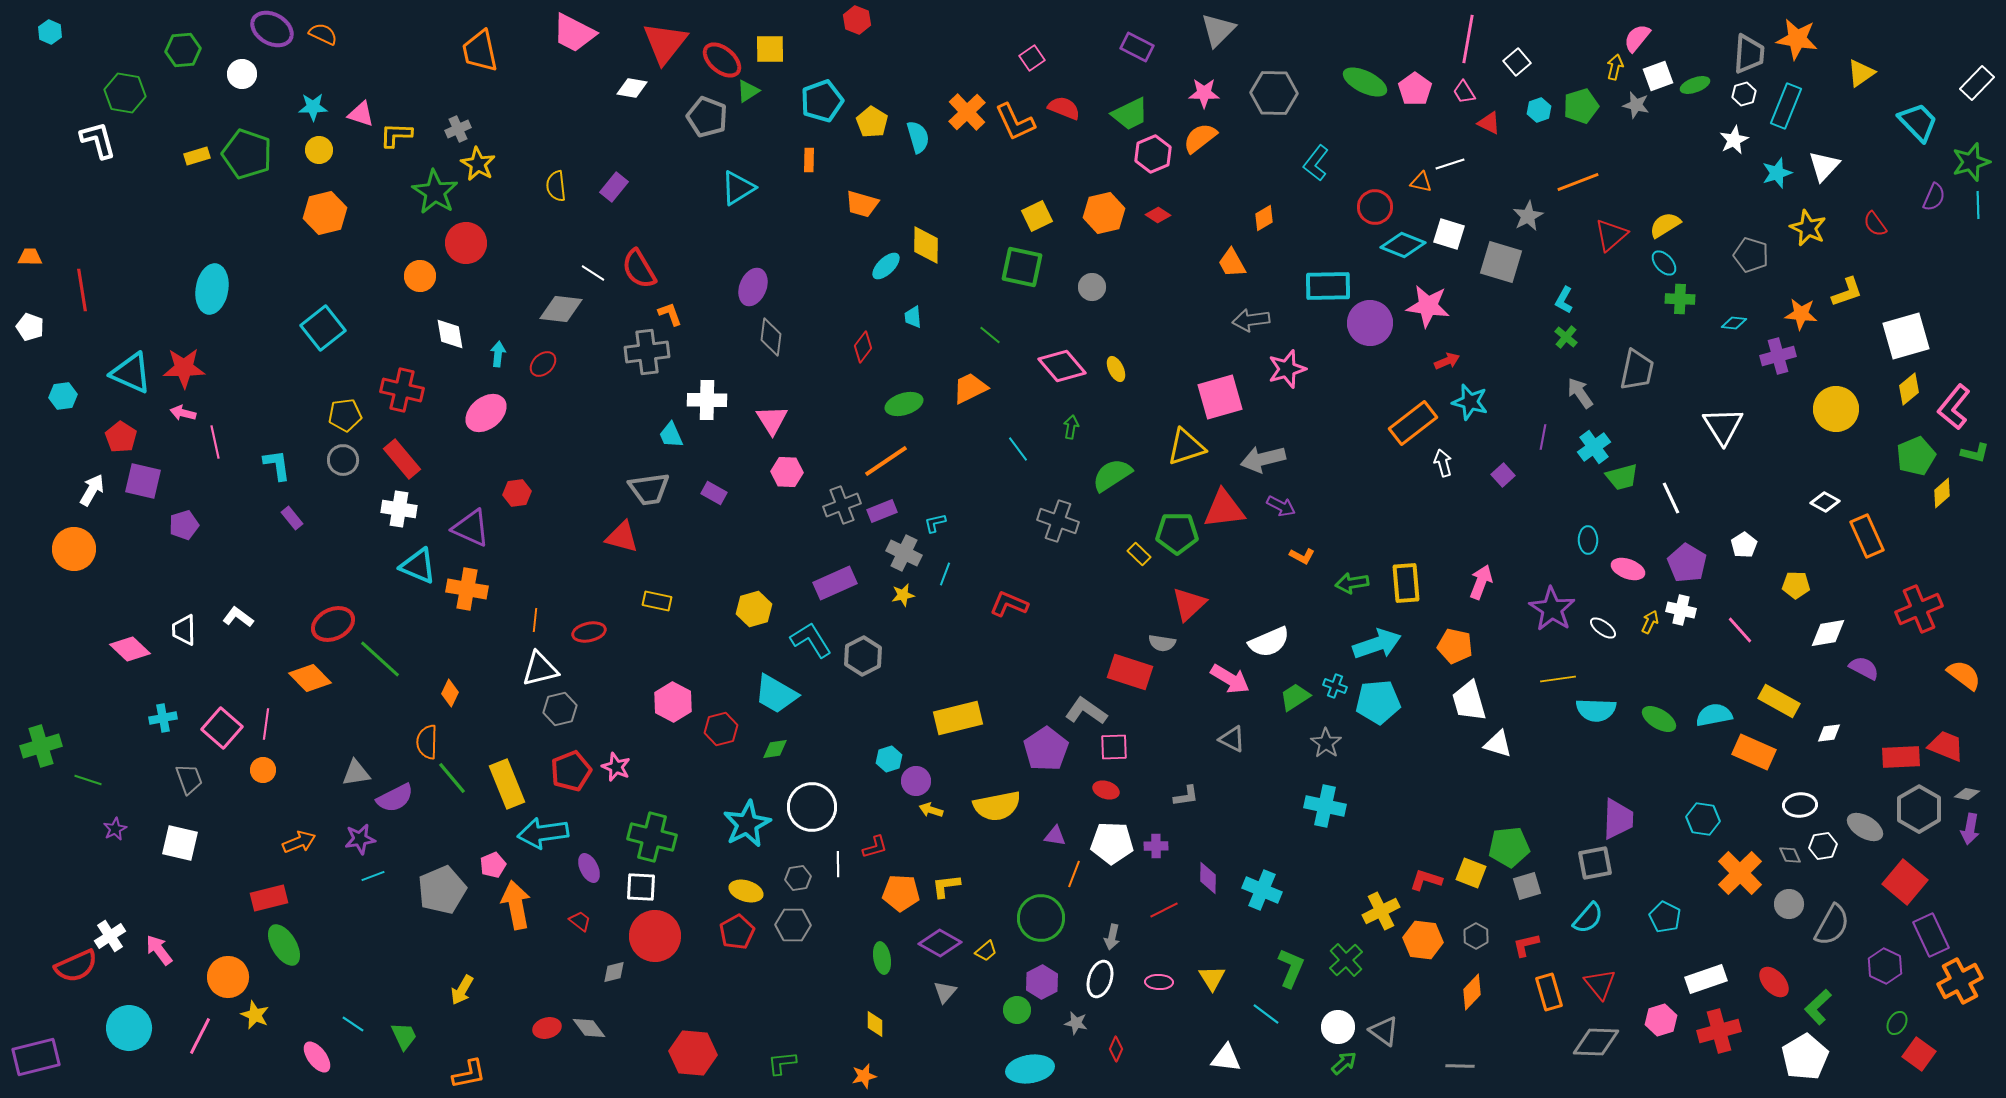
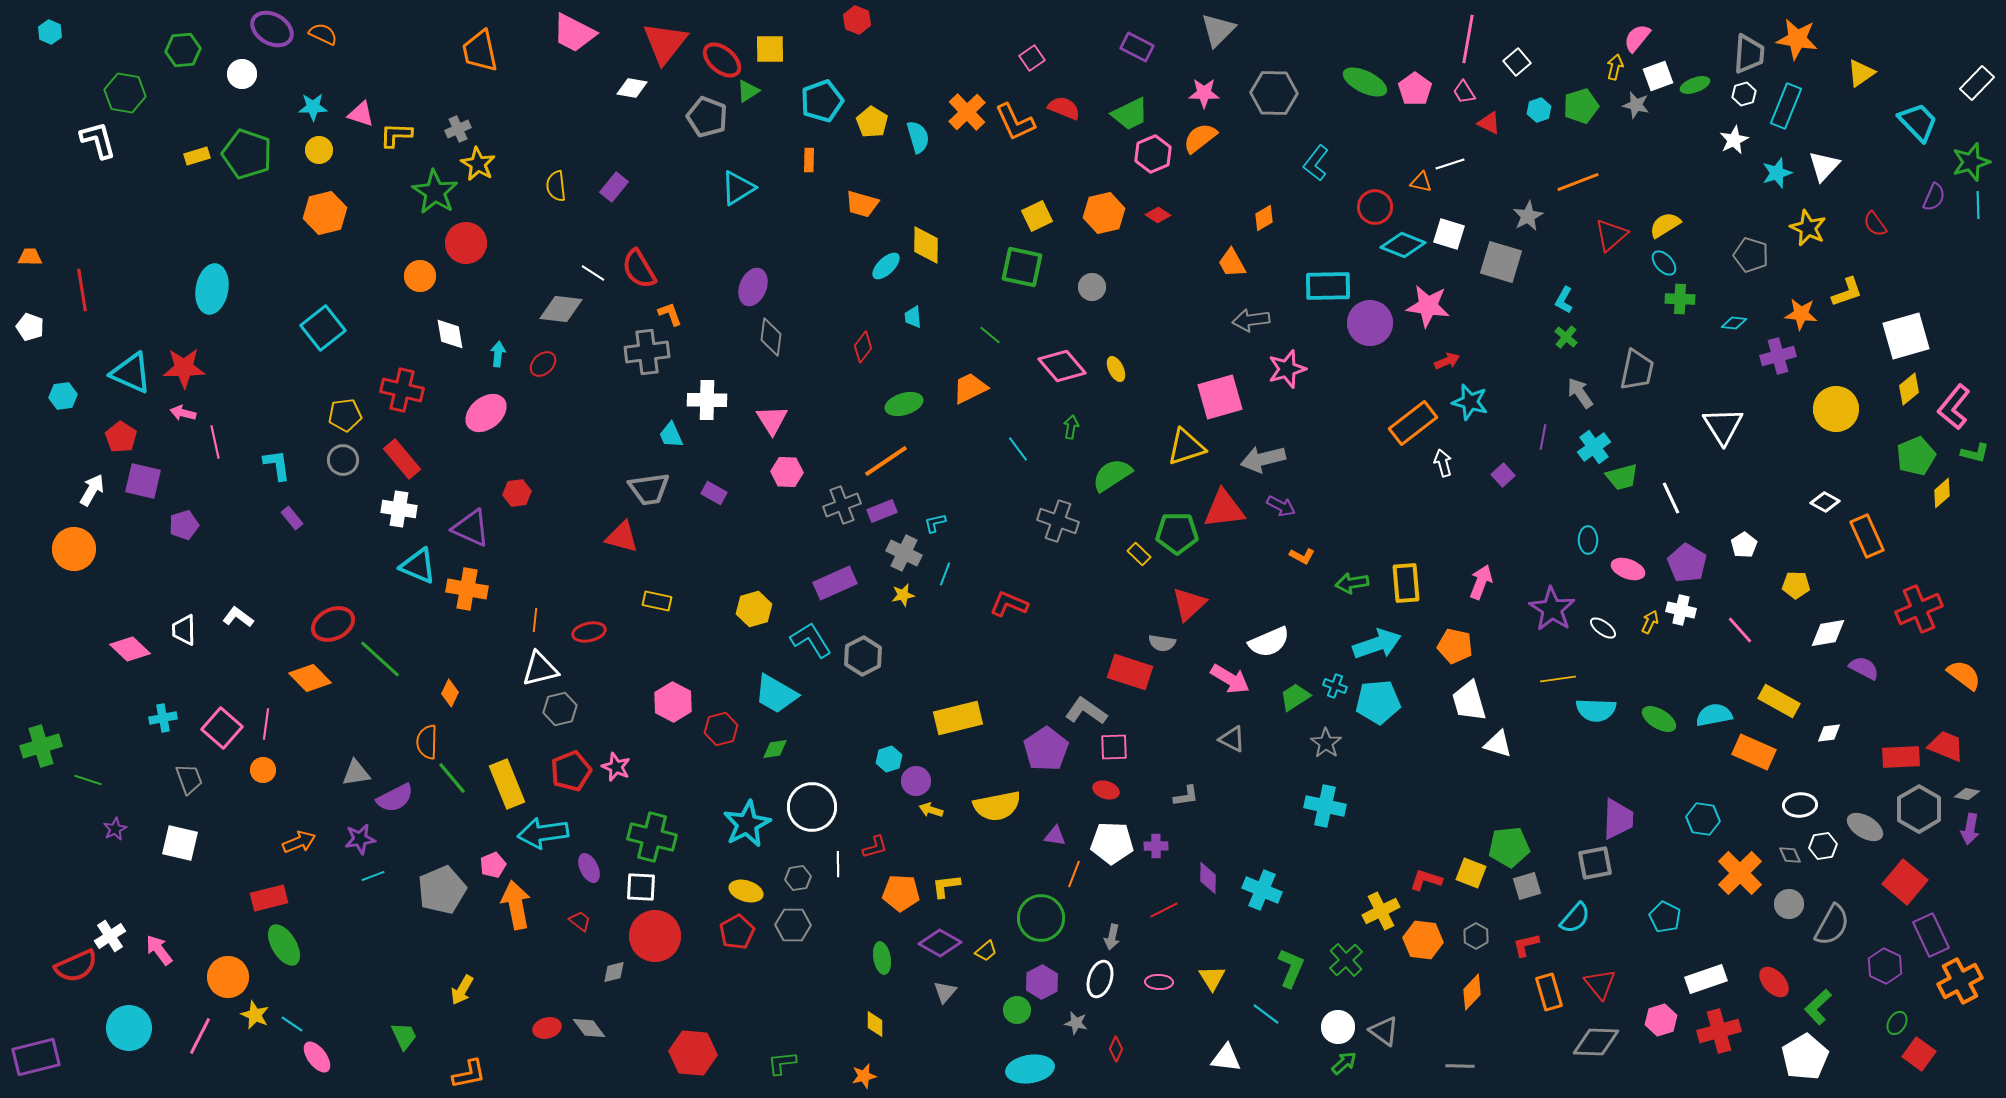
cyan semicircle at (1588, 918): moved 13 px left
cyan line at (353, 1024): moved 61 px left
